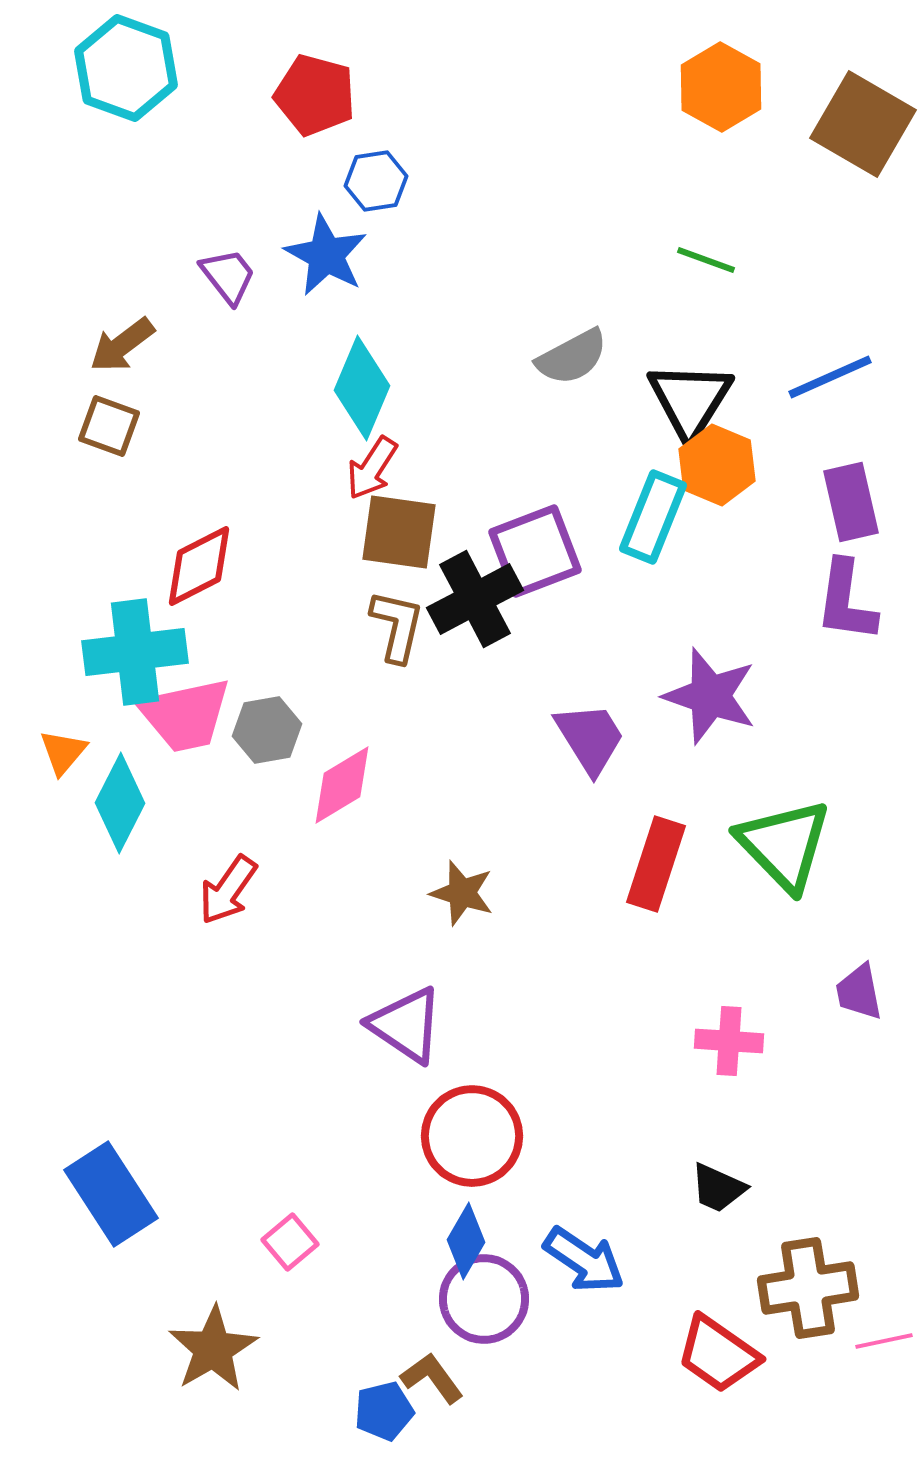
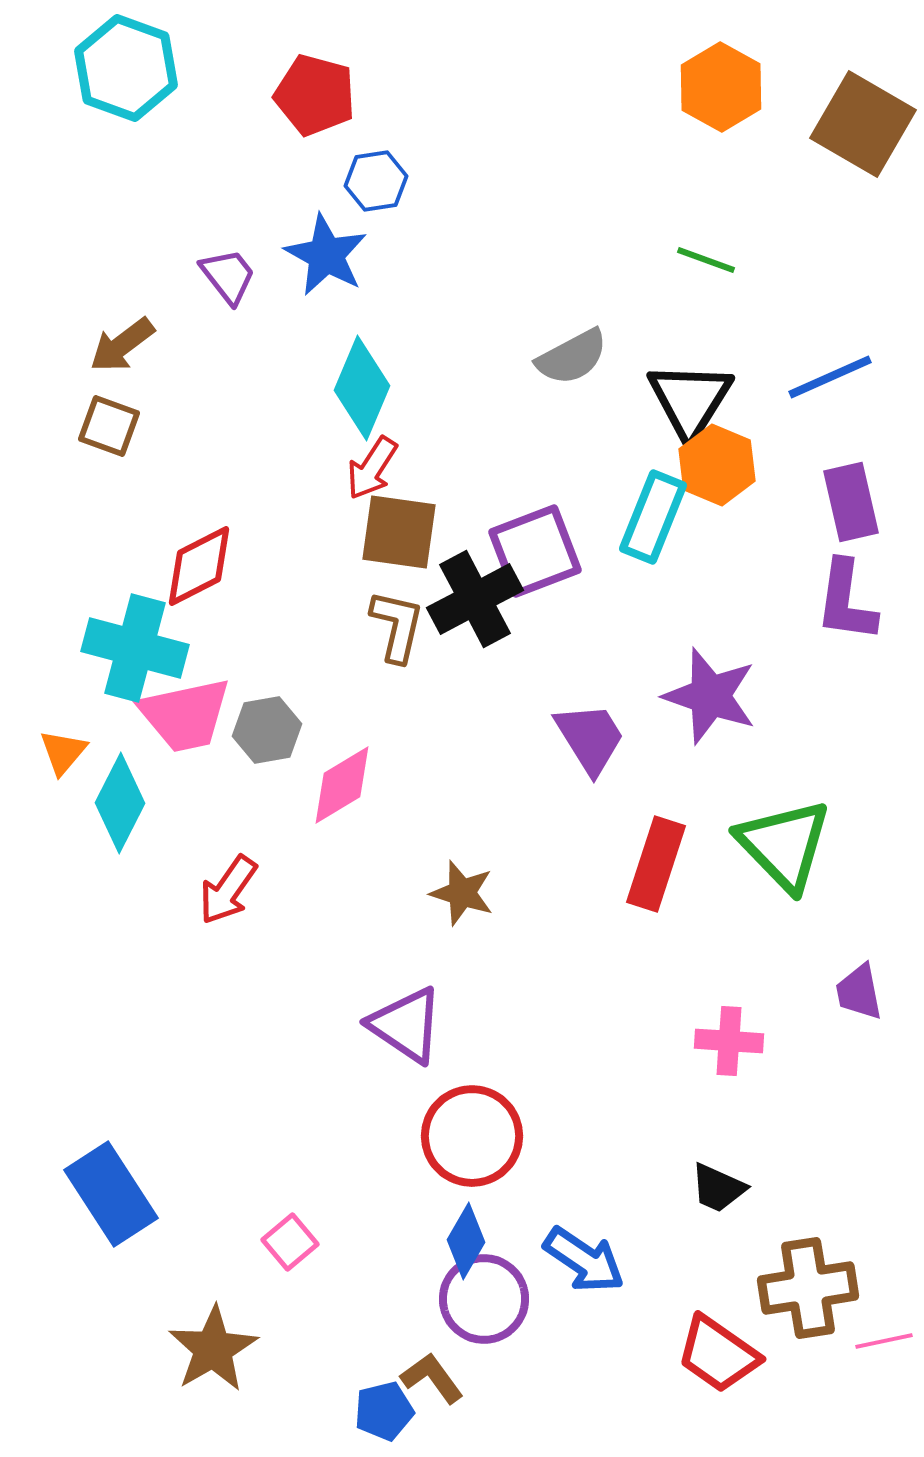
cyan cross at (135, 652): moved 4 px up; rotated 22 degrees clockwise
